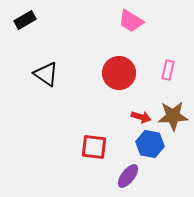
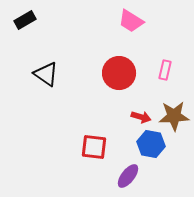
pink rectangle: moved 3 px left
brown star: moved 1 px right
blue hexagon: moved 1 px right
